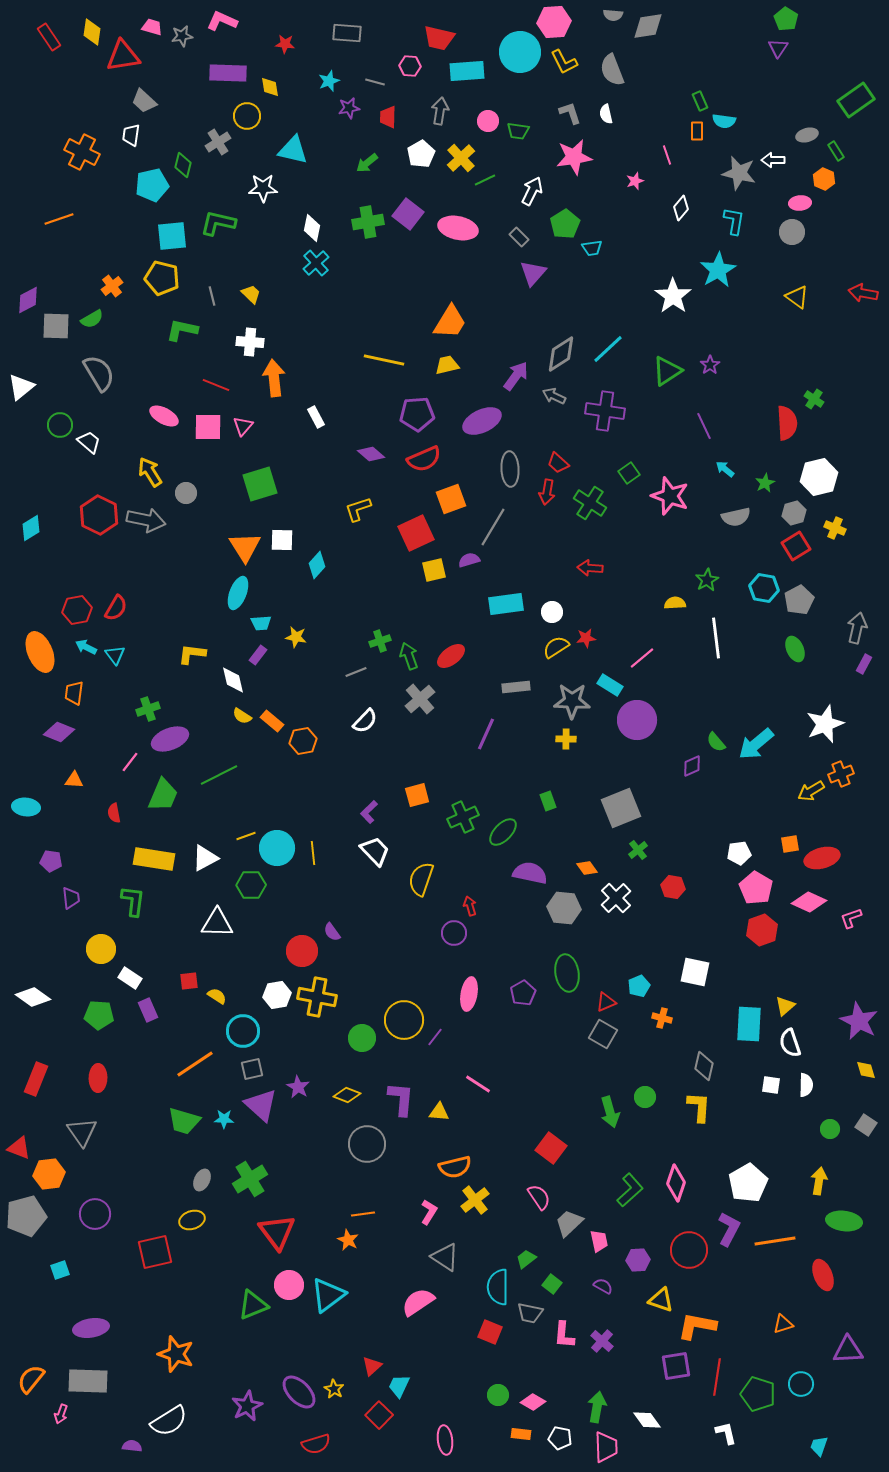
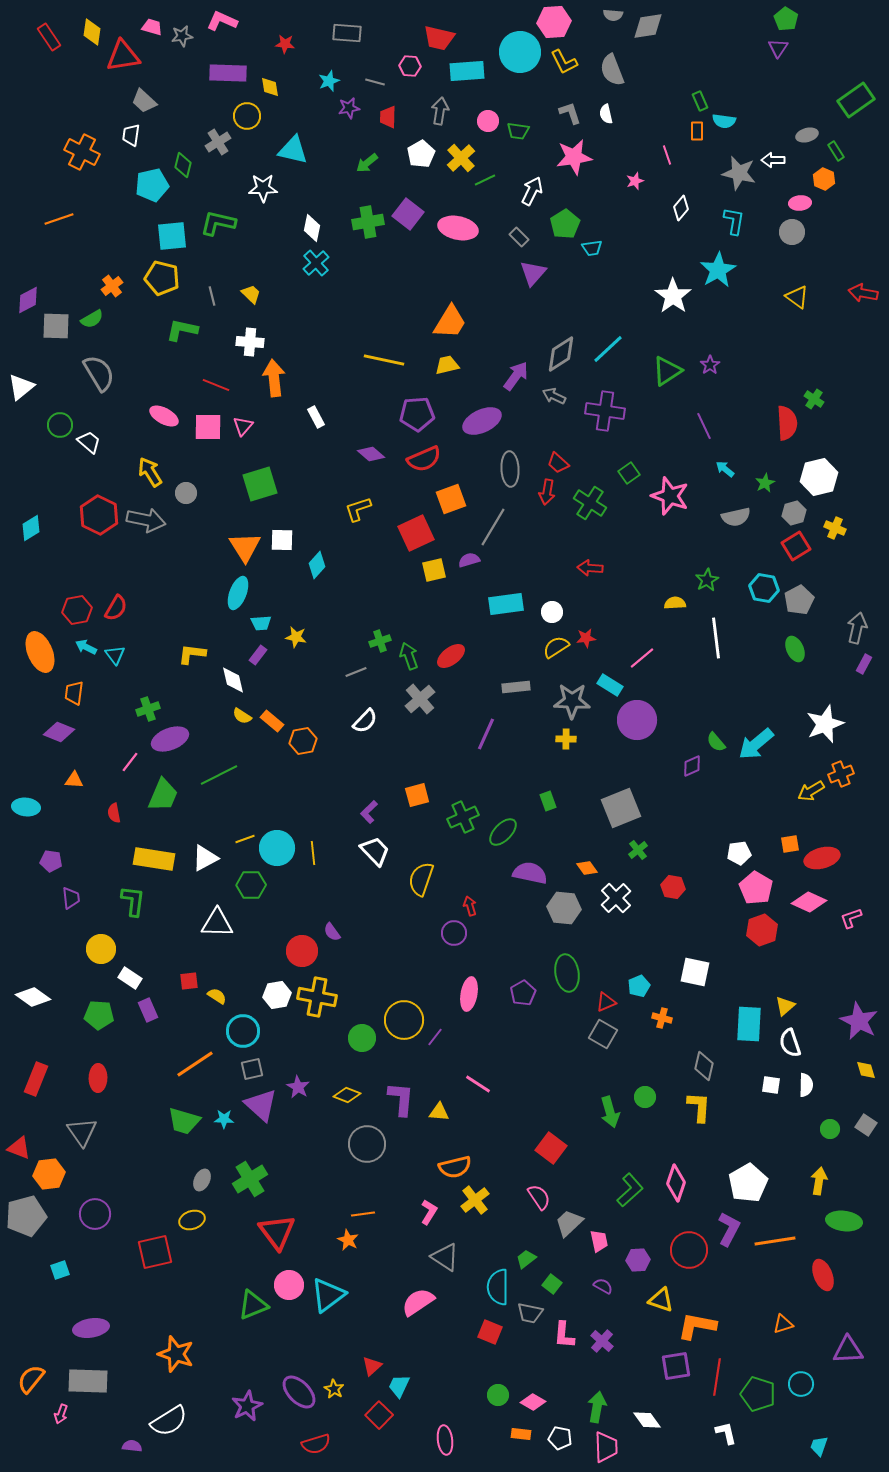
yellow line at (246, 836): moved 1 px left, 3 px down
